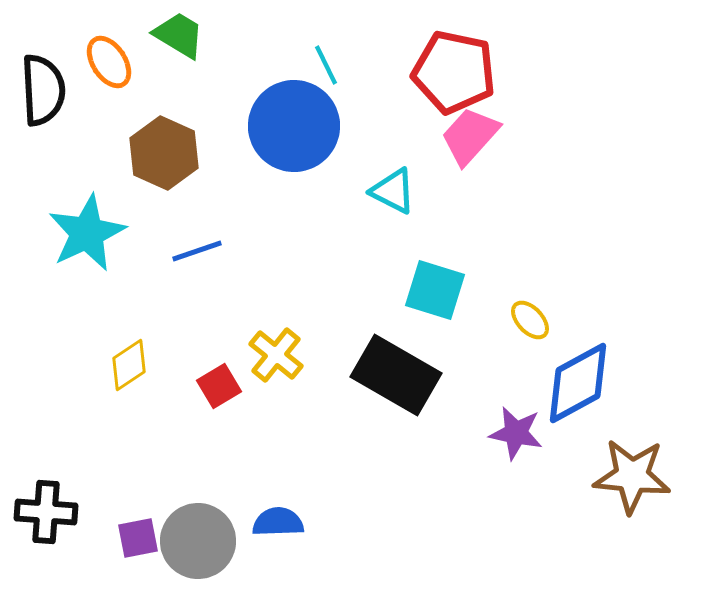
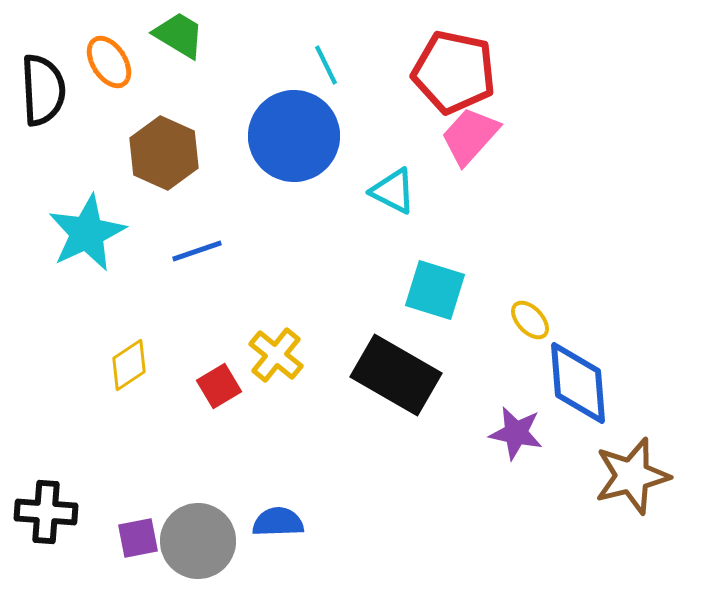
blue circle: moved 10 px down
blue diamond: rotated 66 degrees counterclockwise
brown star: rotated 20 degrees counterclockwise
